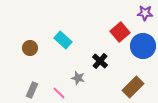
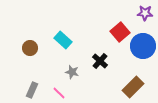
gray star: moved 6 px left, 6 px up
